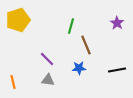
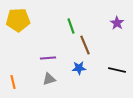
yellow pentagon: rotated 15 degrees clockwise
green line: rotated 35 degrees counterclockwise
brown line: moved 1 px left
purple line: moved 1 px right, 1 px up; rotated 49 degrees counterclockwise
black line: rotated 24 degrees clockwise
gray triangle: moved 1 px right, 1 px up; rotated 24 degrees counterclockwise
